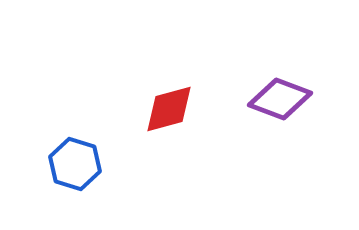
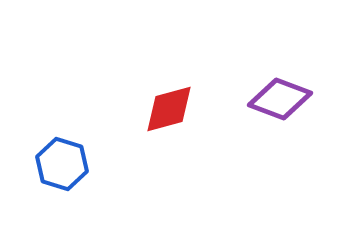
blue hexagon: moved 13 px left
